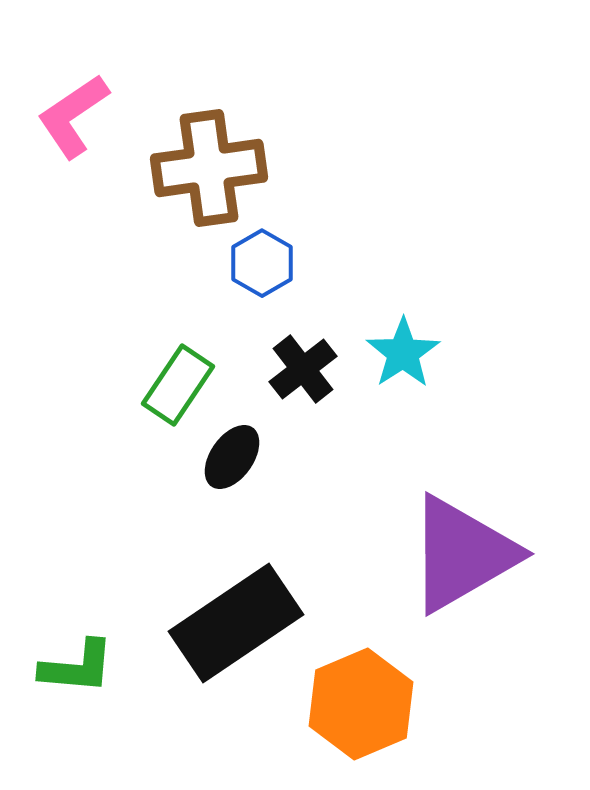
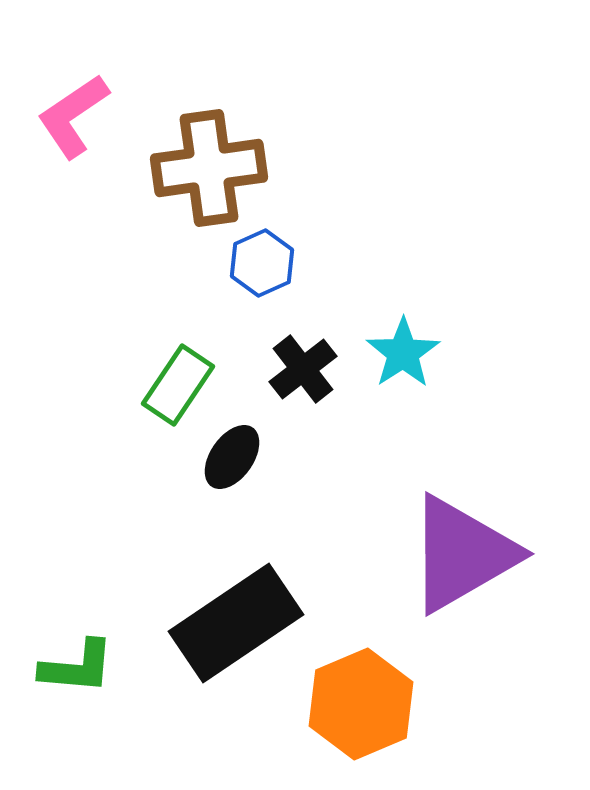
blue hexagon: rotated 6 degrees clockwise
